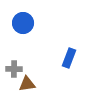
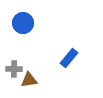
blue rectangle: rotated 18 degrees clockwise
brown triangle: moved 2 px right, 4 px up
